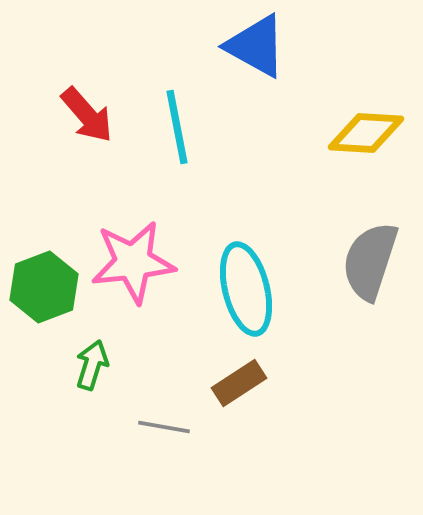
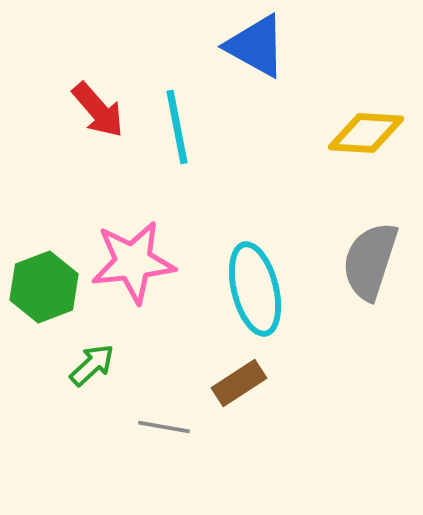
red arrow: moved 11 px right, 5 px up
cyan ellipse: moved 9 px right
green arrow: rotated 30 degrees clockwise
